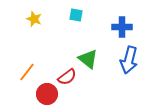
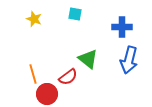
cyan square: moved 1 px left, 1 px up
orange line: moved 6 px right, 2 px down; rotated 54 degrees counterclockwise
red semicircle: moved 1 px right
